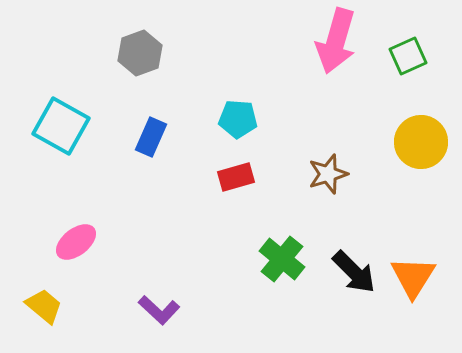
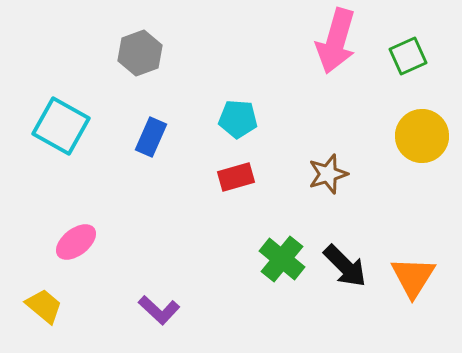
yellow circle: moved 1 px right, 6 px up
black arrow: moved 9 px left, 6 px up
